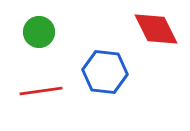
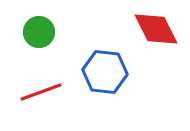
red line: moved 1 px down; rotated 12 degrees counterclockwise
